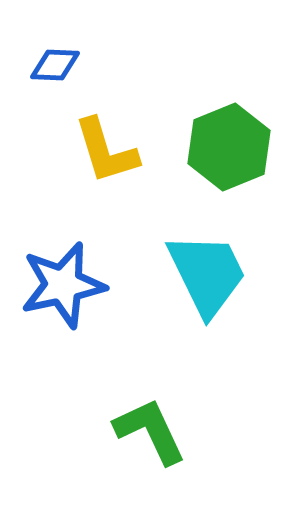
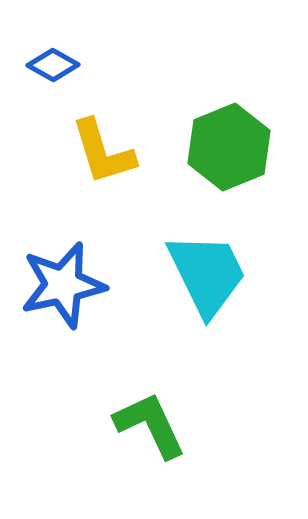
blue diamond: moved 2 px left; rotated 27 degrees clockwise
yellow L-shape: moved 3 px left, 1 px down
green L-shape: moved 6 px up
